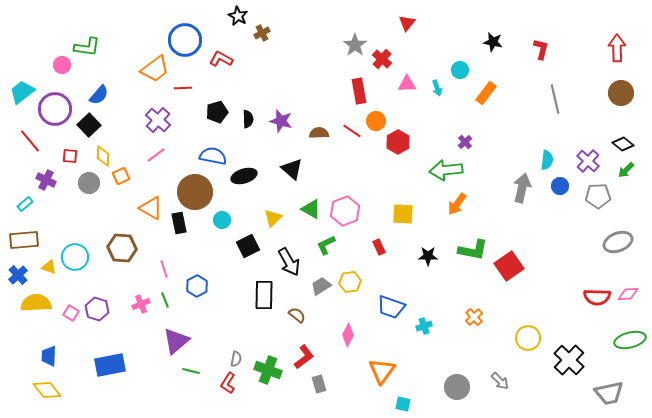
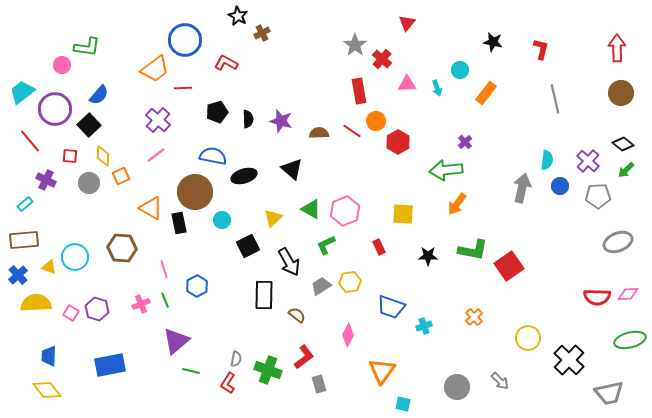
red L-shape at (221, 59): moved 5 px right, 4 px down
